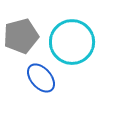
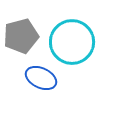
blue ellipse: rotated 24 degrees counterclockwise
